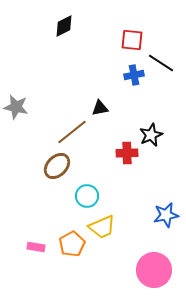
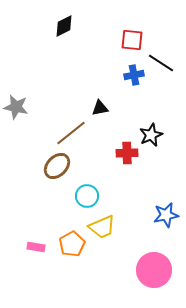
brown line: moved 1 px left, 1 px down
